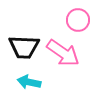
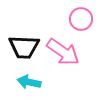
pink circle: moved 3 px right, 1 px up
pink arrow: moved 1 px up
